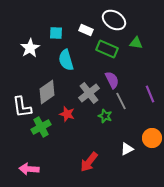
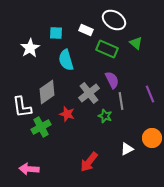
green triangle: rotated 32 degrees clockwise
gray line: rotated 18 degrees clockwise
